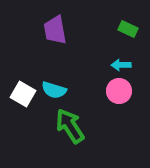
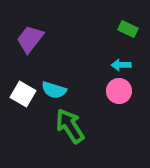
purple trapezoid: moved 25 px left, 9 px down; rotated 48 degrees clockwise
